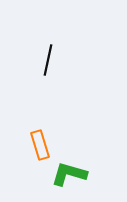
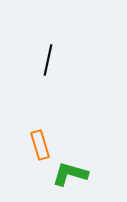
green L-shape: moved 1 px right
